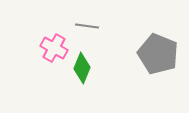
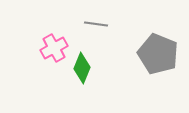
gray line: moved 9 px right, 2 px up
pink cross: rotated 32 degrees clockwise
